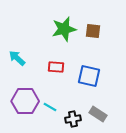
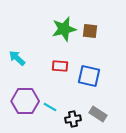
brown square: moved 3 px left
red rectangle: moved 4 px right, 1 px up
